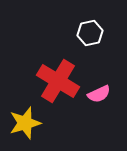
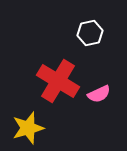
yellow star: moved 3 px right, 5 px down
